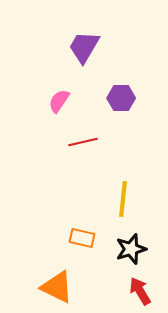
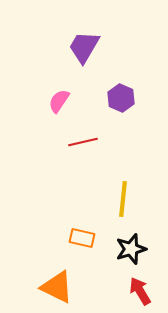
purple hexagon: rotated 24 degrees clockwise
